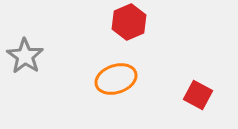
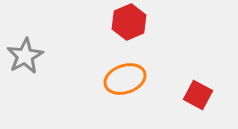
gray star: rotated 9 degrees clockwise
orange ellipse: moved 9 px right
